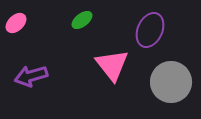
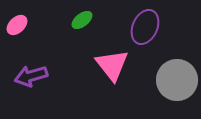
pink ellipse: moved 1 px right, 2 px down
purple ellipse: moved 5 px left, 3 px up
gray circle: moved 6 px right, 2 px up
